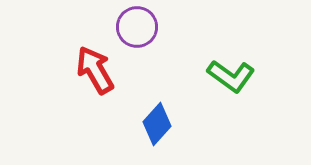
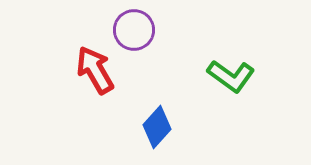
purple circle: moved 3 px left, 3 px down
blue diamond: moved 3 px down
